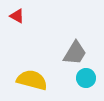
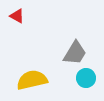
yellow semicircle: rotated 28 degrees counterclockwise
